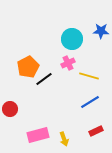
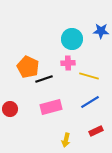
pink cross: rotated 24 degrees clockwise
orange pentagon: rotated 20 degrees counterclockwise
black line: rotated 18 degrees clockwise
pink rectangle: moved 13 px right, 28 px up
yellow arrow: moved 2 px right, 1 px down; rotated 32 degrees clockwise
